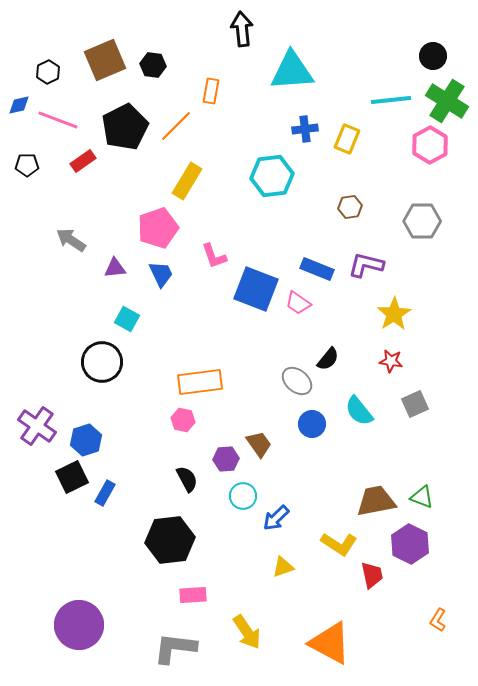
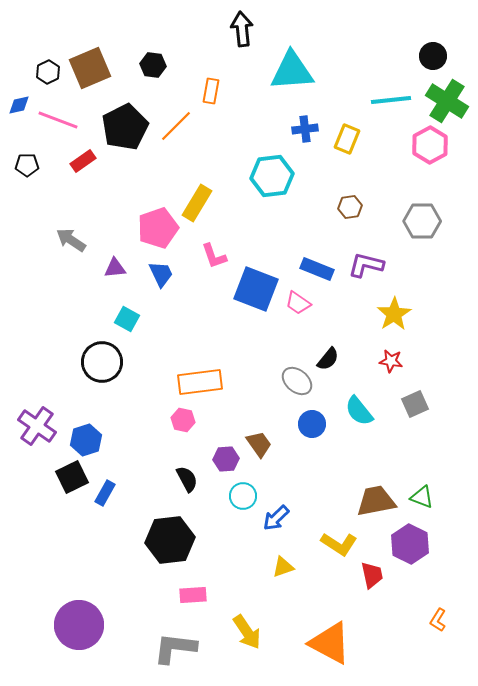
brown square at (105, 60): moved 15 px left, 8 px down
yellow rectangle at (187, 181): moved 10 px right, 22 px down
